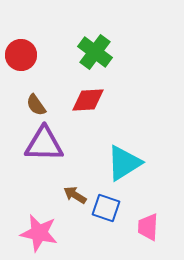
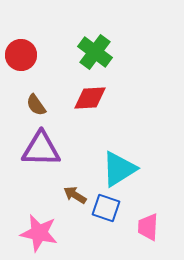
red diamond: moved 2 px right, 2 px up
purple triangle: moved 3 px left, 5 px down
cyan triangle: moved 5 px left, 6 px down
